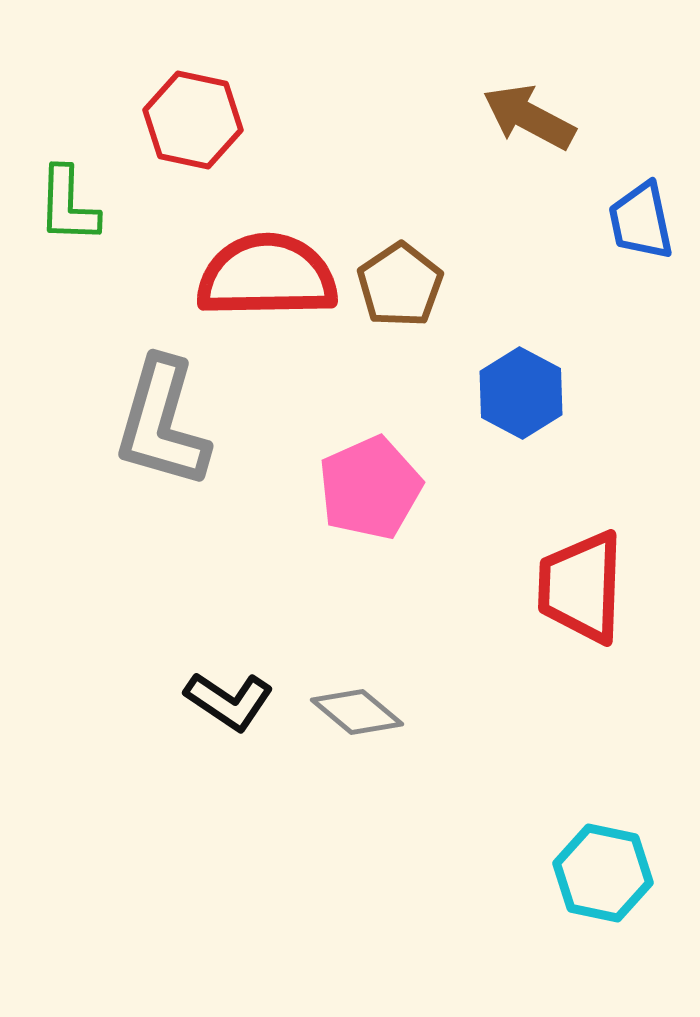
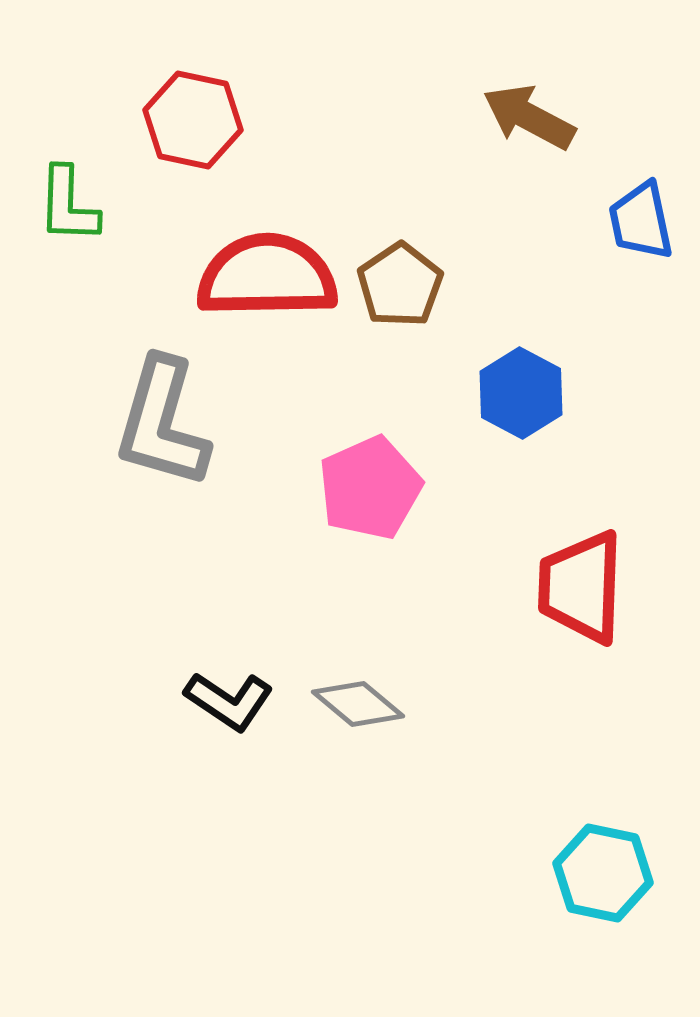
gray diamond: moved 1 px right, 8 px up
